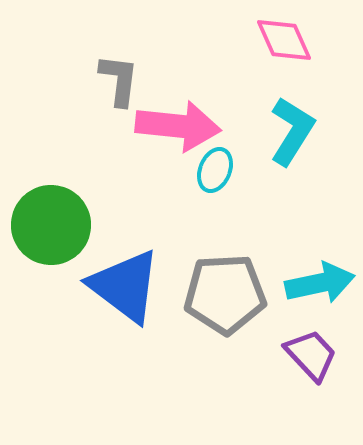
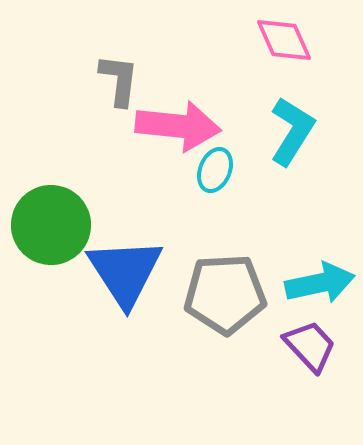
blue triangle: moved 14 px up; rotated 20 degrees clockwise
purple trapezoid: moved 1 px left, 9 px up
